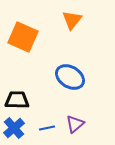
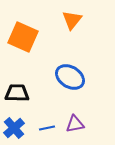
black trapezoid: moved 7 px up
purple triangle: rotated 30 degrees clockwise
